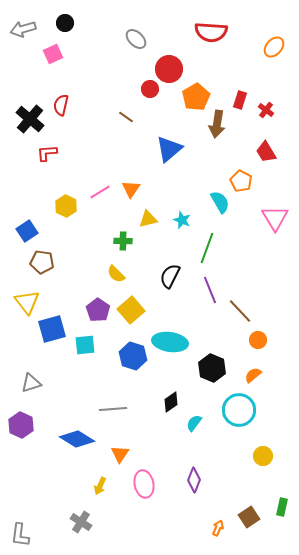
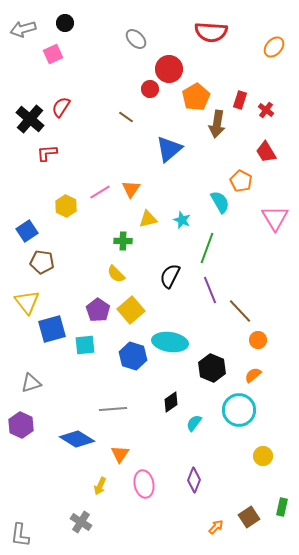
red semicircle at (61, 105): moved 2 px down; rotated 20 degrees clockwise
orange arrow at (218, 528): moved 2 px left, 1 px up; rotated 21 degrees clockwise
